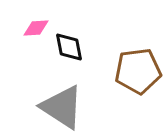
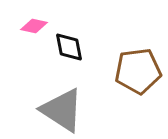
pink diamond: moved 2 px left, 2 px up; rotated 16 degrees clockwise
gray triangle: moved 3 px down
